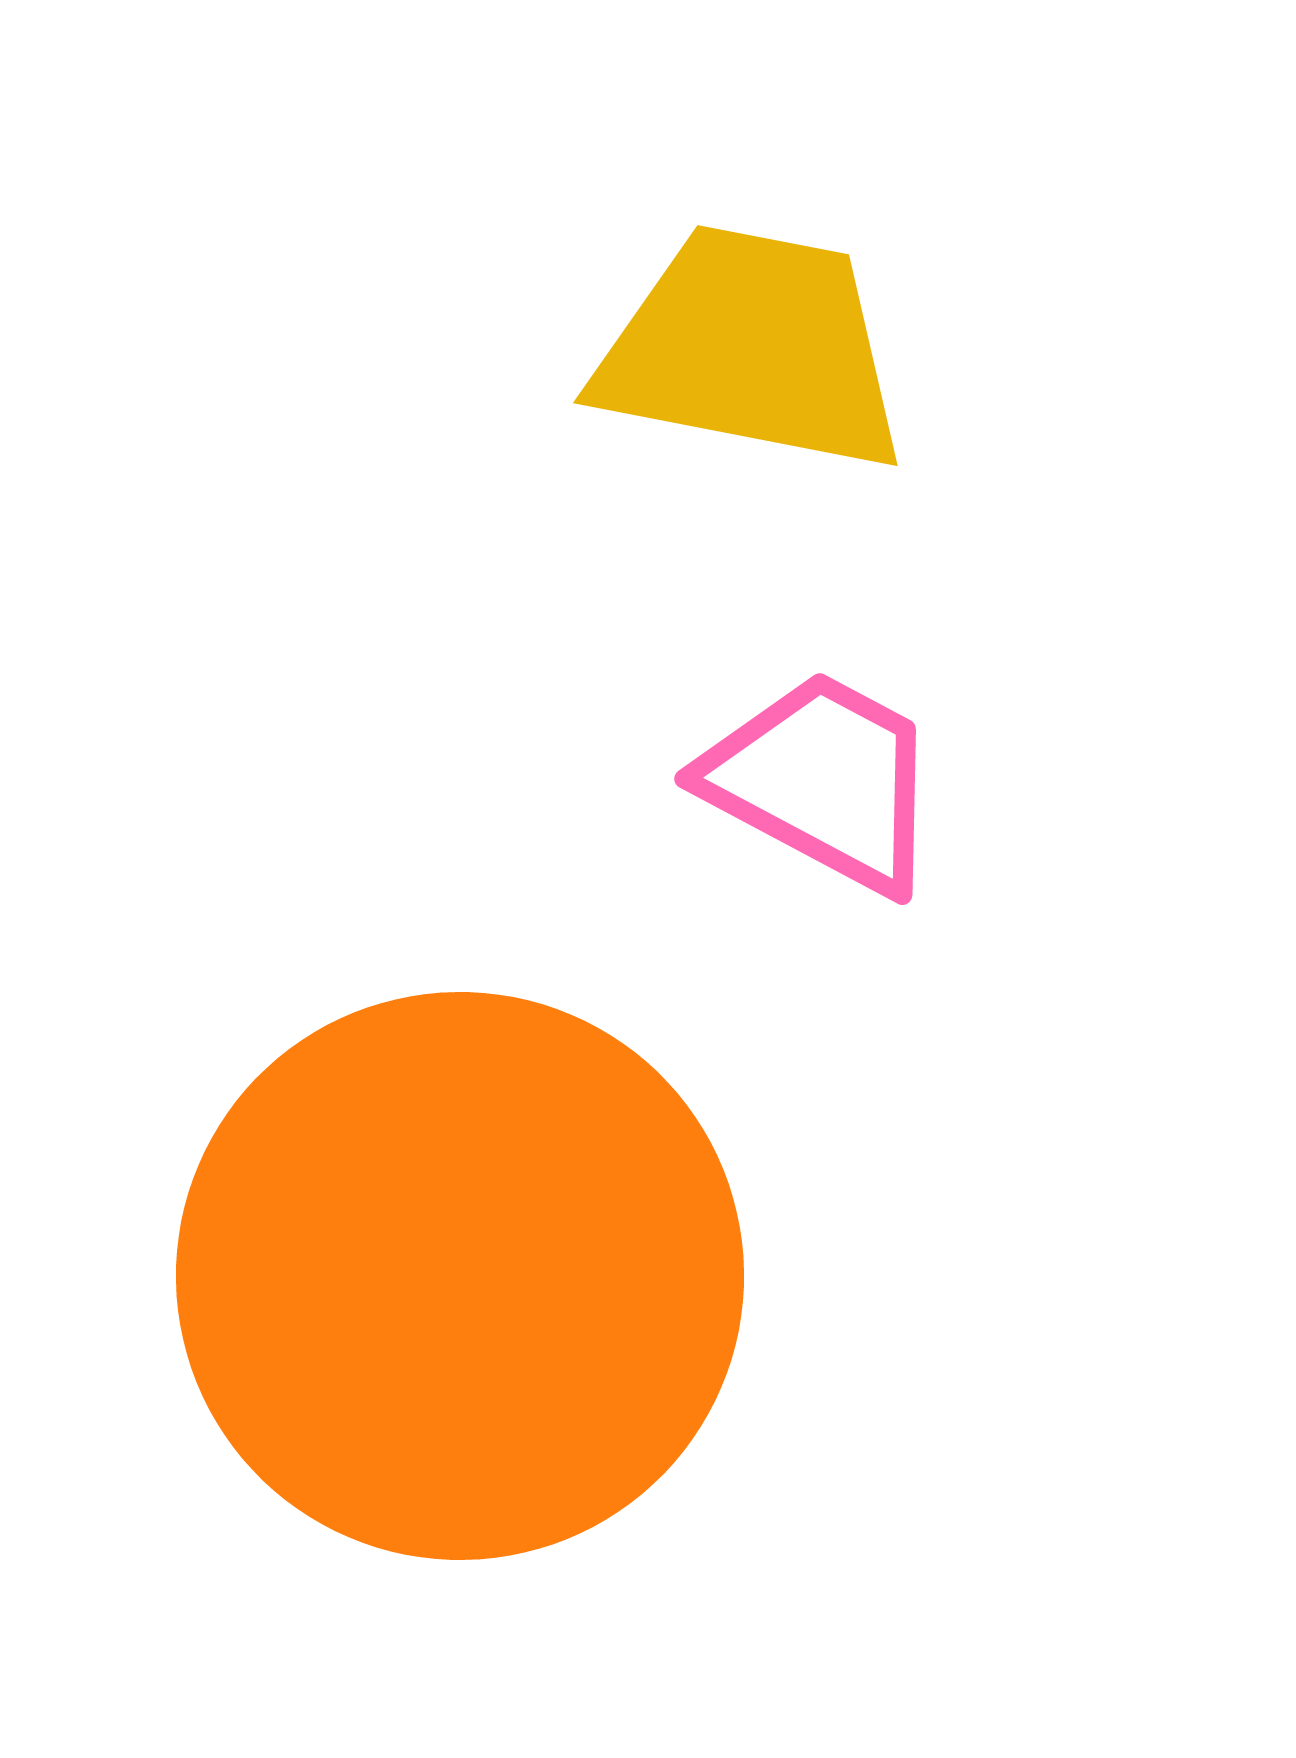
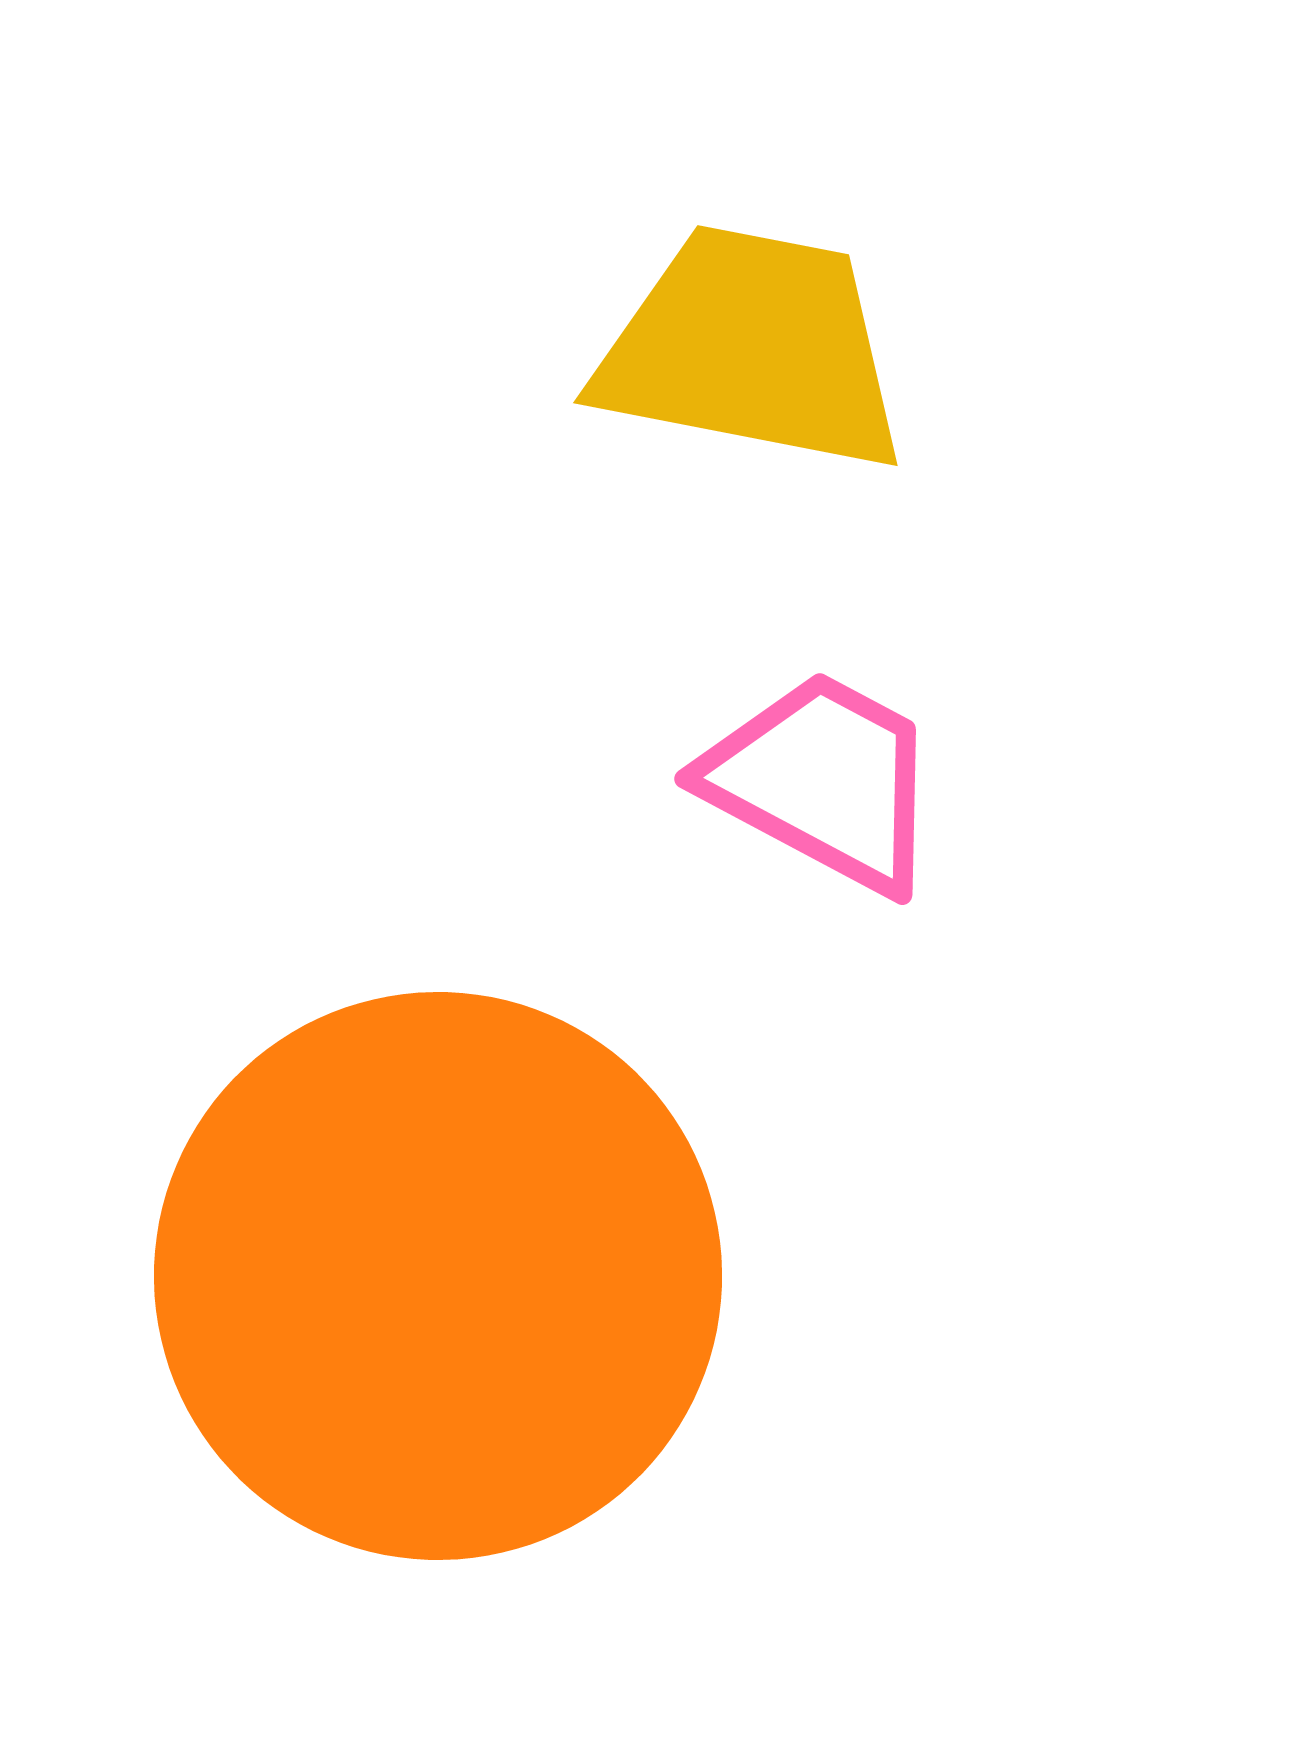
orange circle: moved 22 px left
